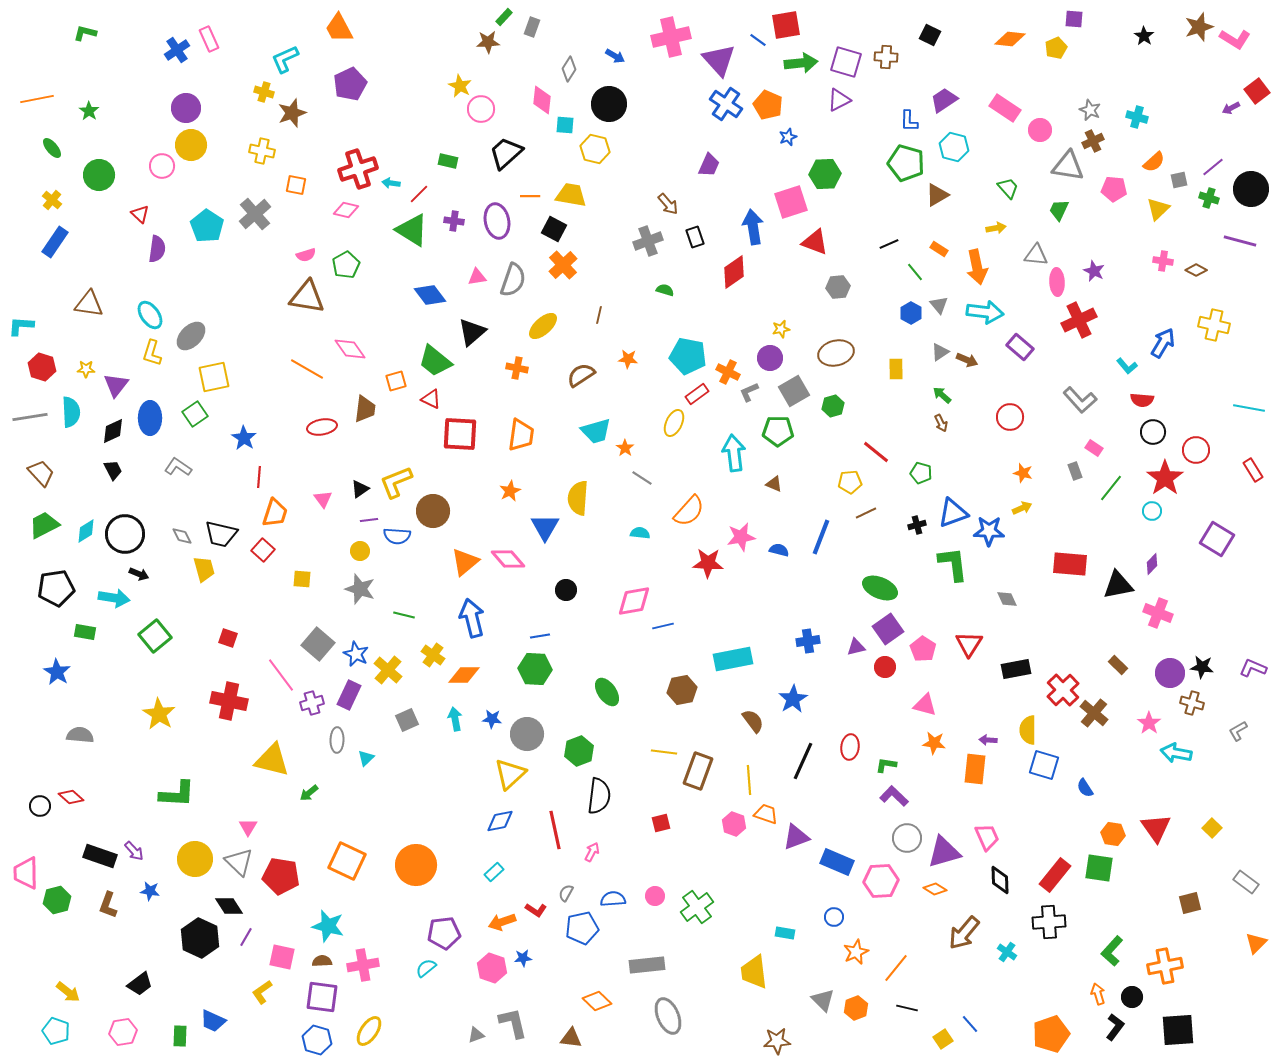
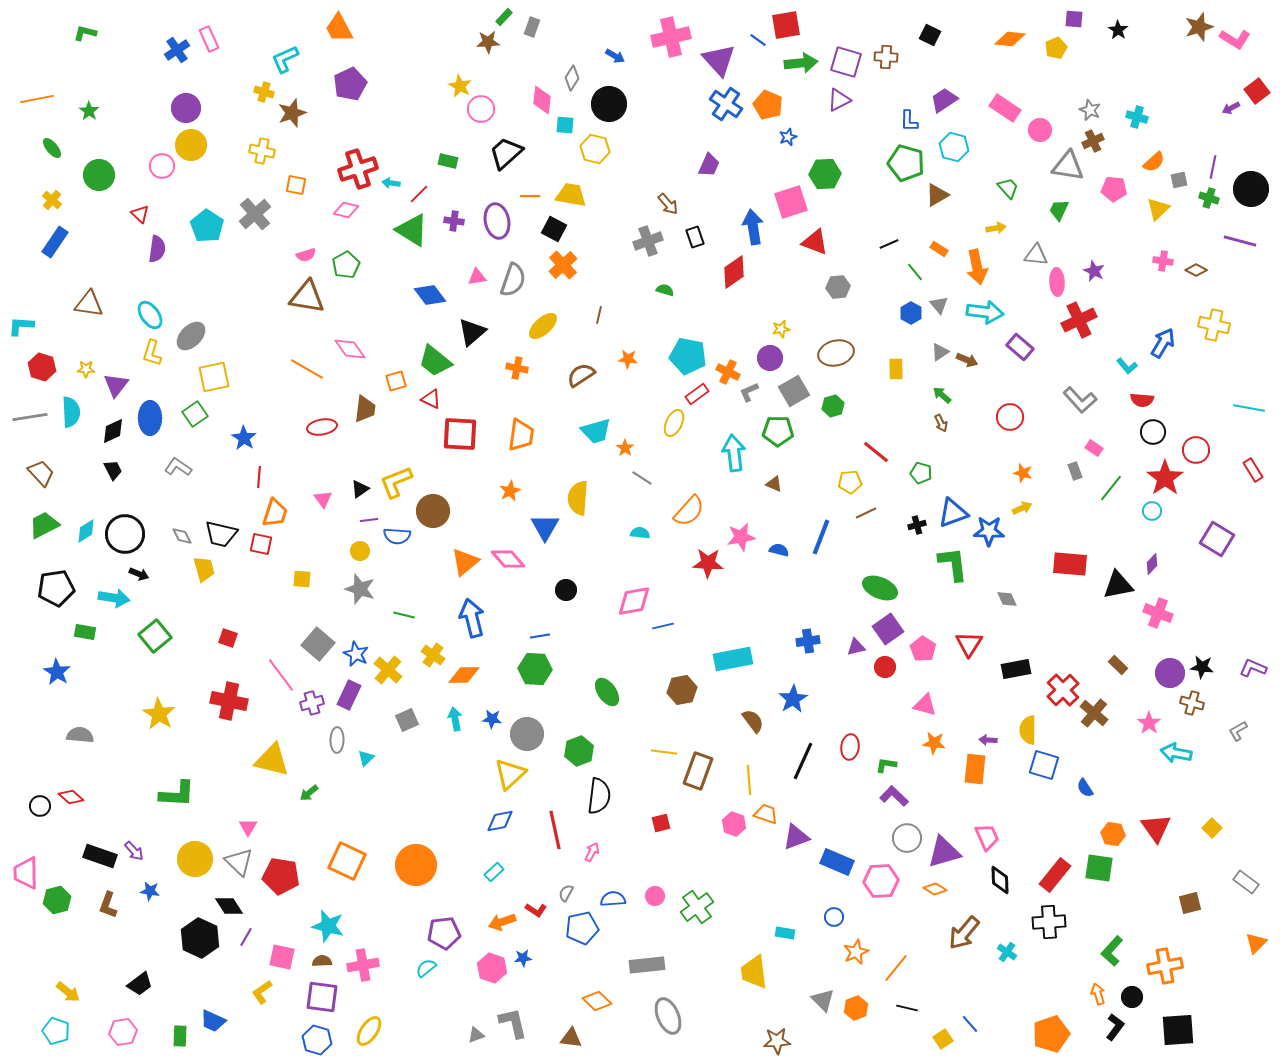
black star at (1144, 36): moved 26 px left, 6 px up
gray diamond at (569, 69): moved 3 px right, 9 px down
purple line at (1213, 167): rotated 40 degrees counterclockwise
red square at (263, 550): moved 2 px left, 6 px up; rotated 30 degrees counterclockwise
